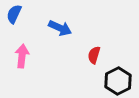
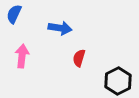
blue arrow: rotated 15 degrees counterclockwise
red semicircle: moved 15 px left, 3 px down
